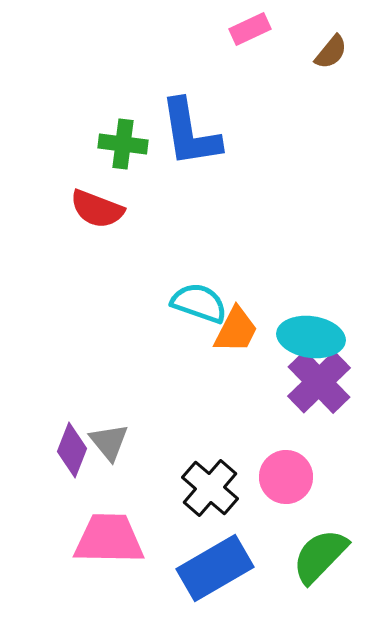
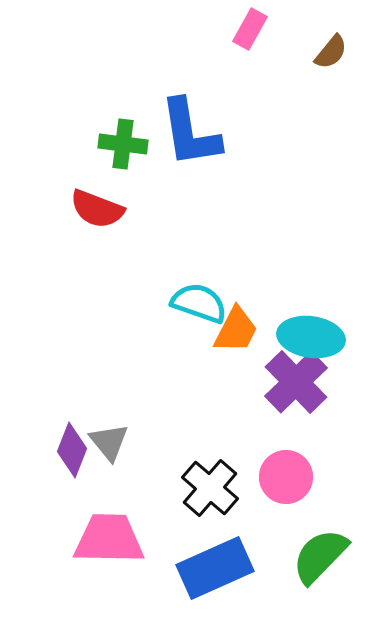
pink rectangle: rotated 36 degrees counterclockwise
purple cross: moved 23 px left
blue rectangle: rotated 6 degrees clockwise
